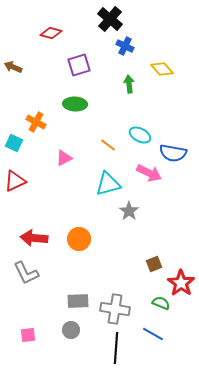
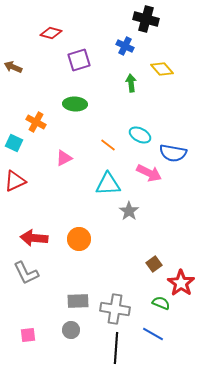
black cross: moved 36 px right; rotated 25 degrees counterclockwise
purple square: moved 5 px up
green arrow: moved 2 px right, 1 px up
cyan triangle: rotated 12 degrees clockwise
brown square: rotated 14 degrees counterclockwise
